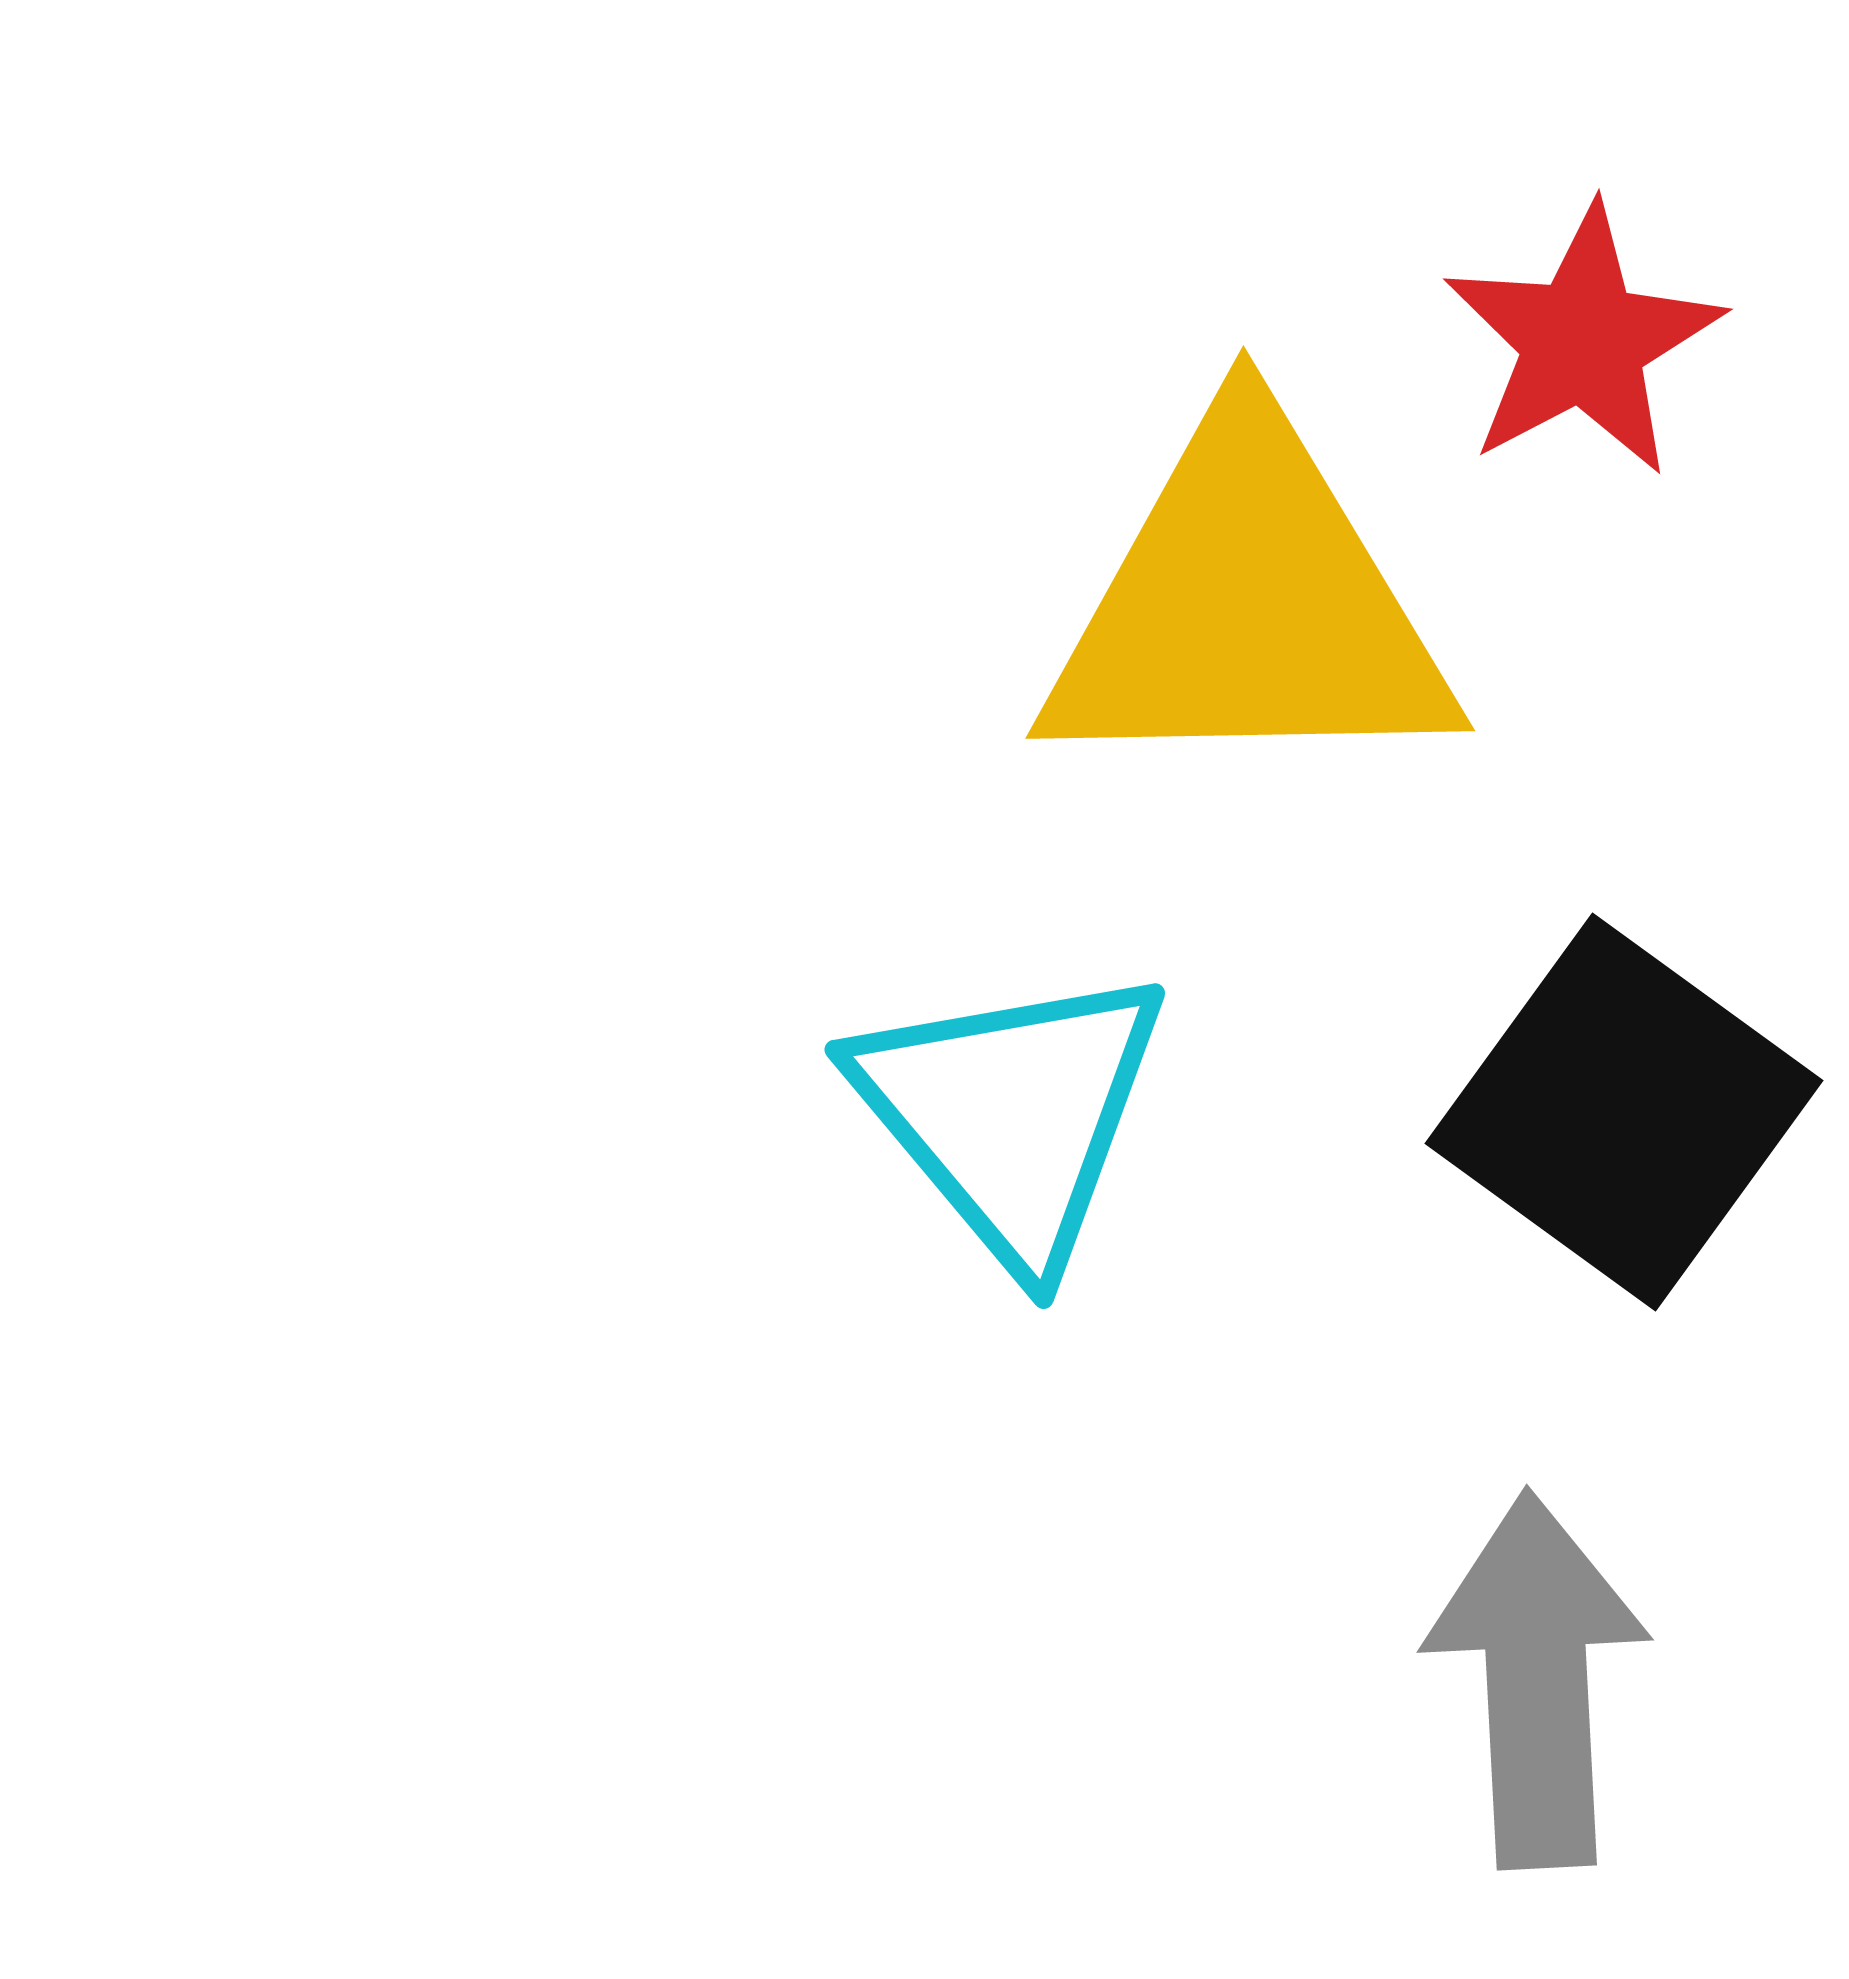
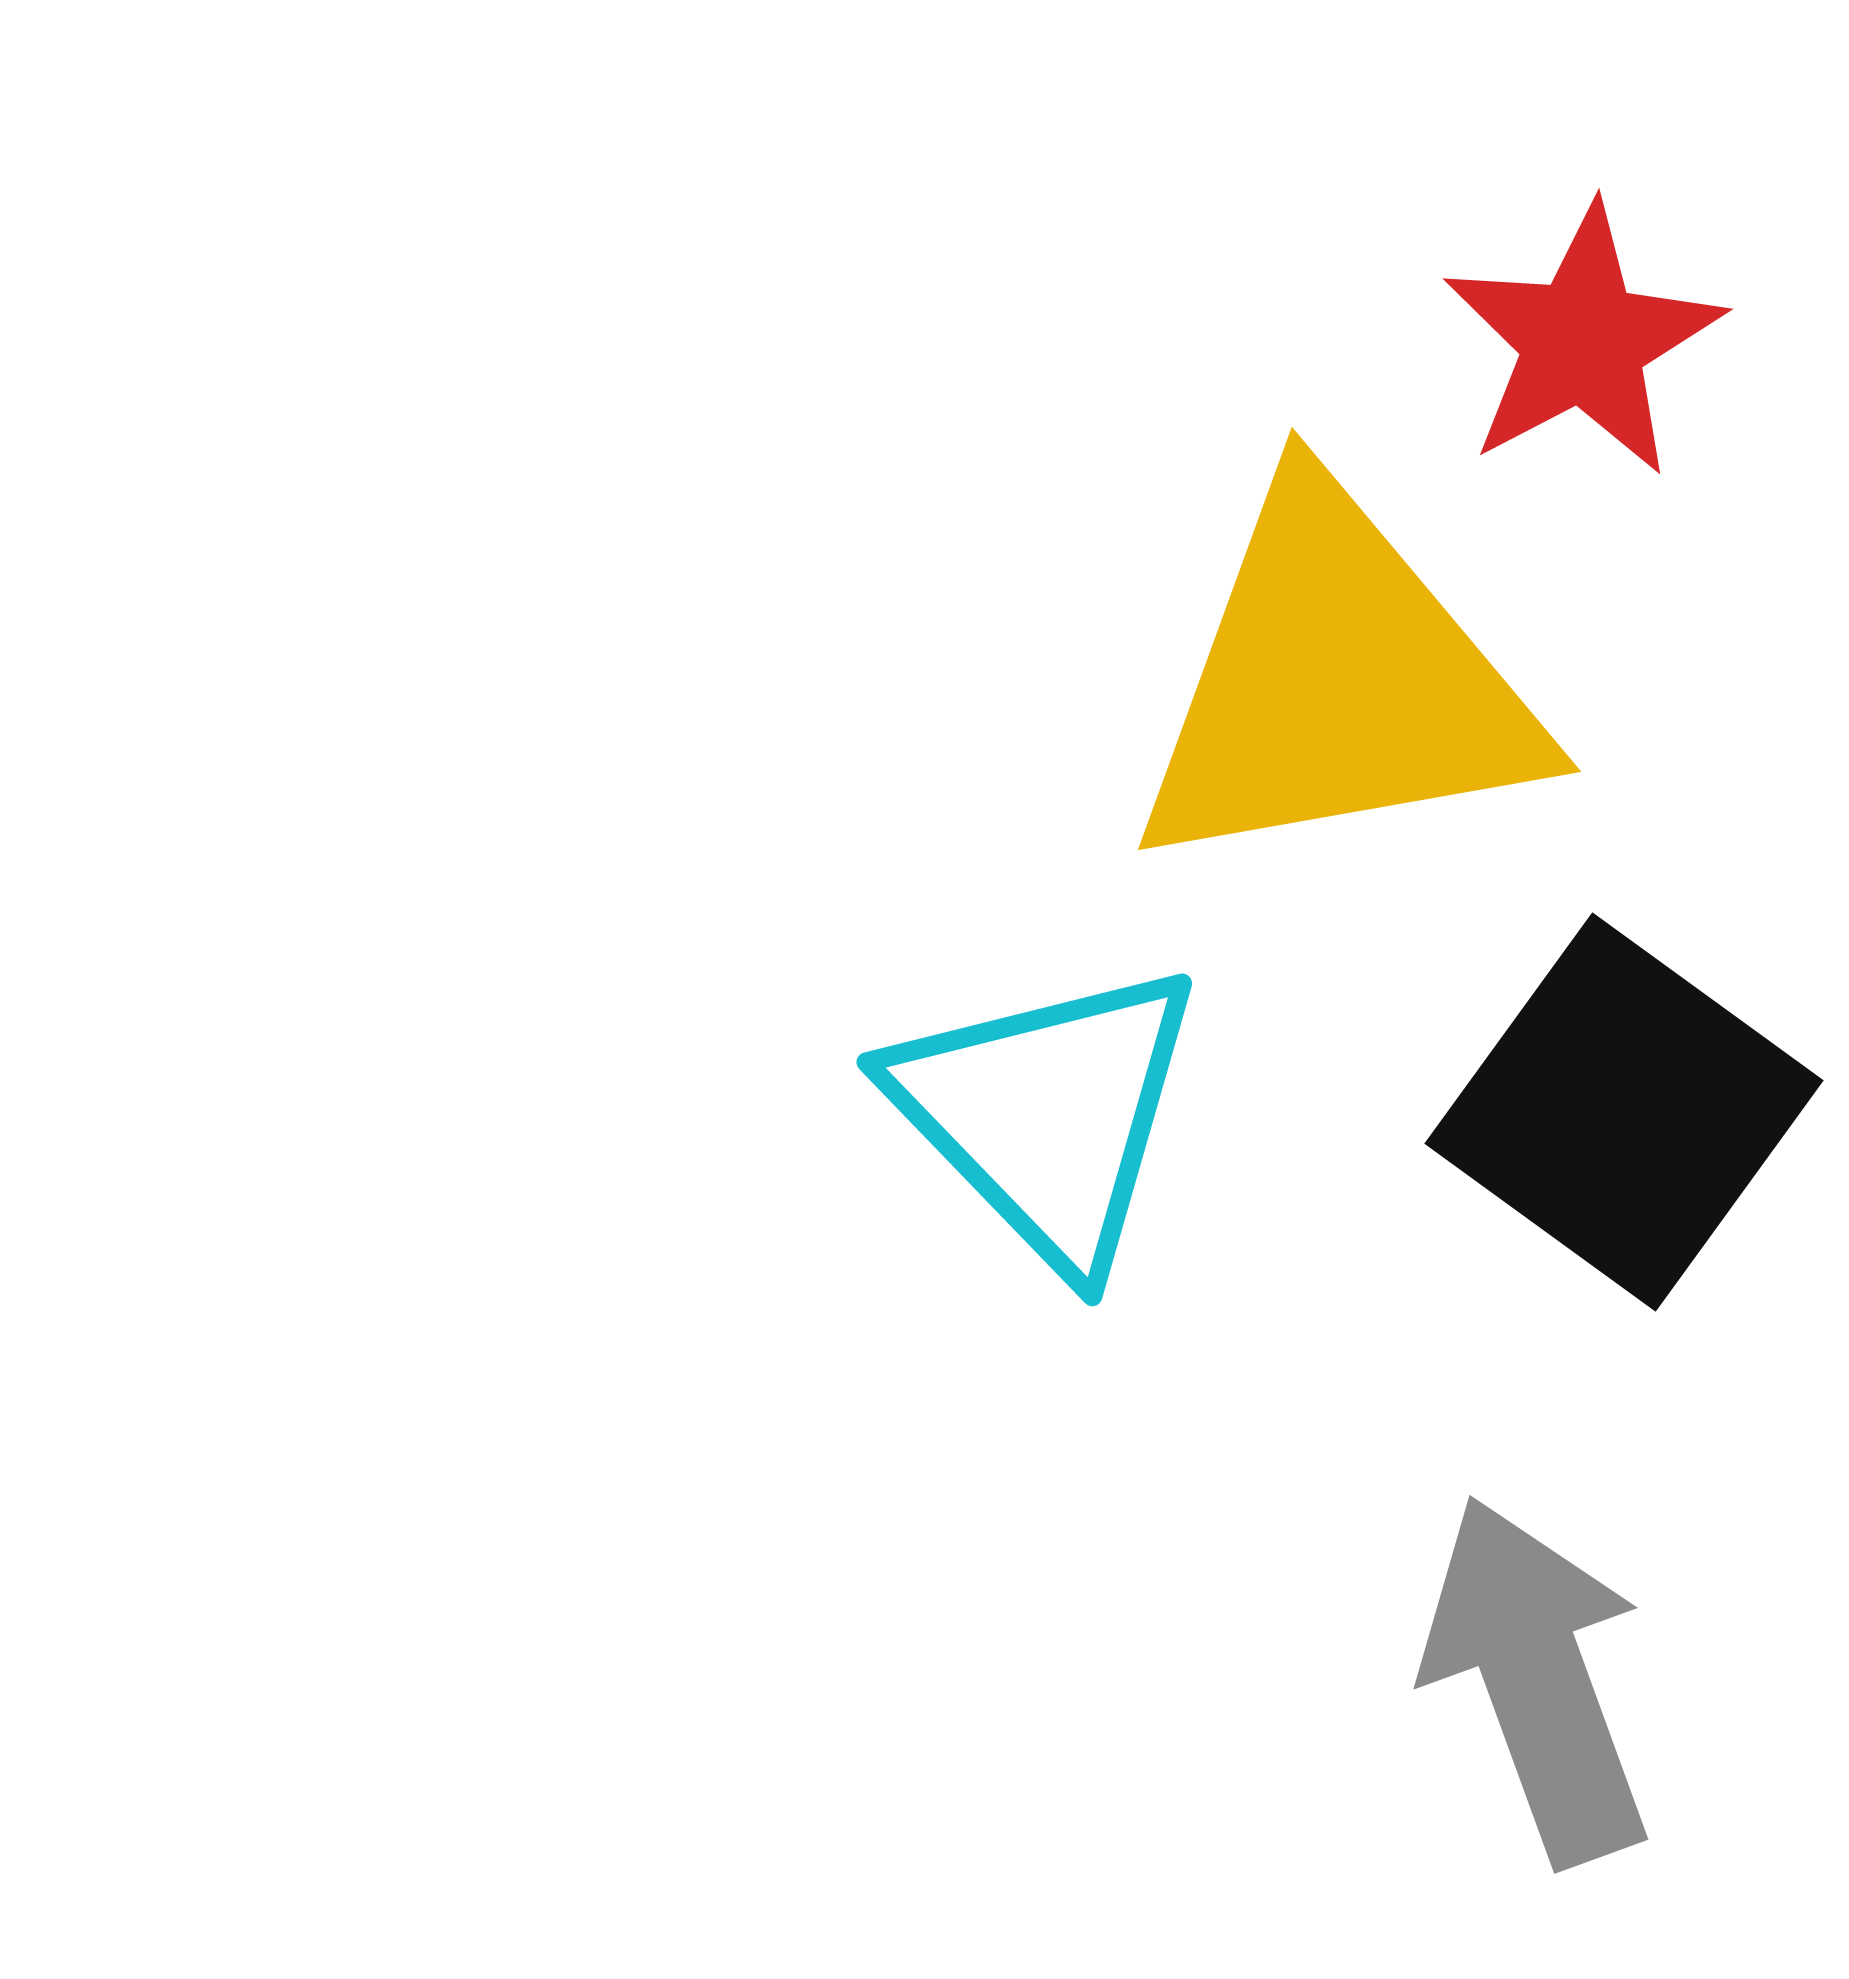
yellow triangle: moved 89 px right, 78 px down; rotated 9 degrees counterclockwise
cyan triangle: moved 36 px right; rotated 4 degrees counterclockwise
gray arrow: rotated 17 degrees counterclockwise
